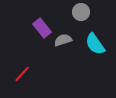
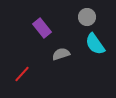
gray circle: moved 6 px right, 5 px down
gray semicircle: moved 2 px left, 14 px down
